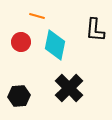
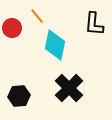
orange line: rotated 35 degrees clockwise
black L-shape: moved 1 px left, 6 px up
red circle: moved 9 px left, 14 px up
